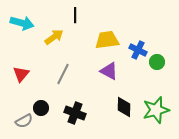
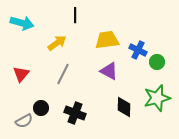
yellow arrow: moved 3 px right, 6 px down
green star: moved 1 px right, 12 px up
